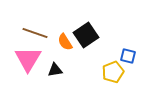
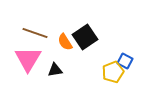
black square: moved 1 px left, 2 px down
blue square: moved 3 px left, 5 px down; rotated 14 degrees clockwise
